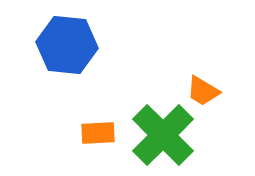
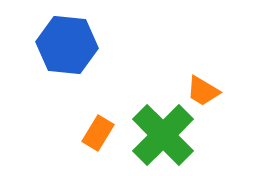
orange rectangle: rotated 56 degrees counterclockwise
